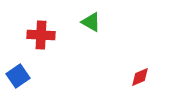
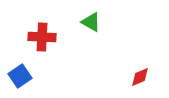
red cross: moved 1 px right, 2 px down
blue square: moved 2 px right
